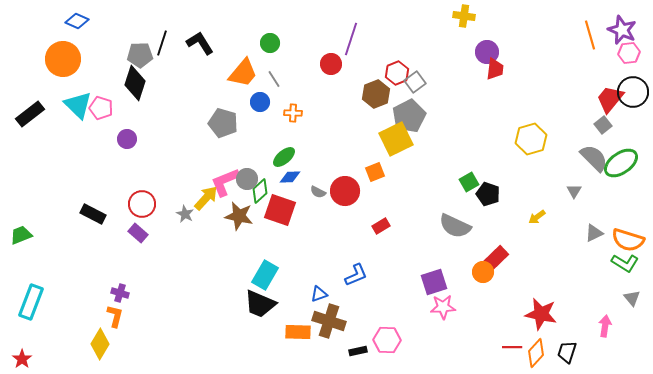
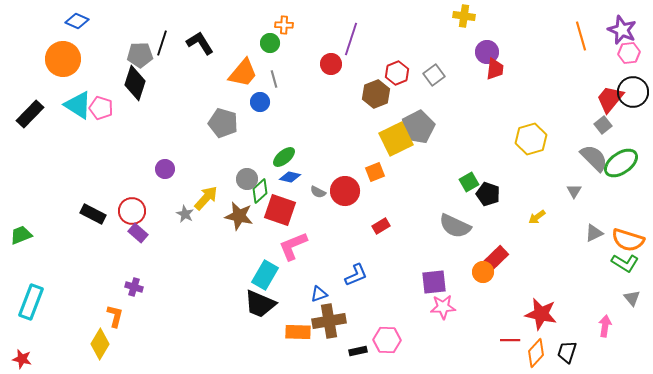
orange line at (590, 35): moved 9 px left, 1 px down
gray line at (274, 79): rotated 18 degrees clockwise
gray square at (415, 82): moved 19 px right, 7 px up
cyan triangle at (78, 105): rotated 12 degrees counterclockwise
orange cross at (293, 113): moved 9 px left, 88 px up
black rectangle at (30, 114): rotated 8 degrees counterclockwise
gray pentagon at (409, 116): moved 9 px right, 11 px down
purple circle at (127, 139): moved 38 px right, 30 px down
blue diamond at (290, 177): rotated 15 degrees clockwise
pink L-shape at (225, 182): moved 68 px right, 64 px down
red circle at (142, 204): moved 10 px left, 7 px down
purple square at (434, 282): rotated 12 degrees clockwise
purple cross at (120, 293): moved 14 px right, 6 px up
brown cross at (329, 321): rotated 28 degrees counterclockwise
red line at (512, 347): moved 2 px left, 7 px up
red star at (22, 359): rotated 24 degrees counterclockwise
